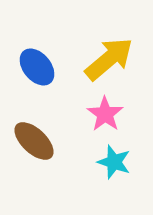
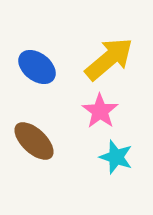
blue ellipse: rotated 12 degrees counterclockwise
pink star: moved 5 px left, 3 px up
cyan star: moved 2 px right, 5 px up
